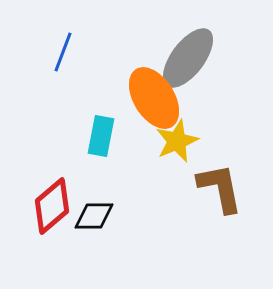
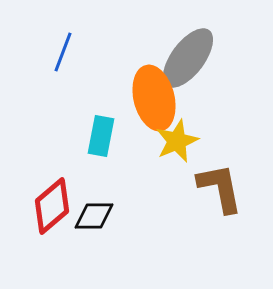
orange ellipse: rotated 18 degrees clockwise
